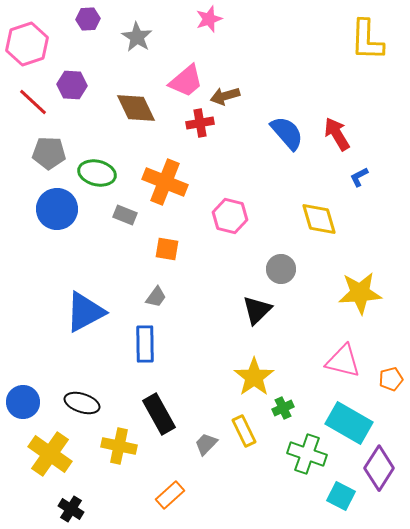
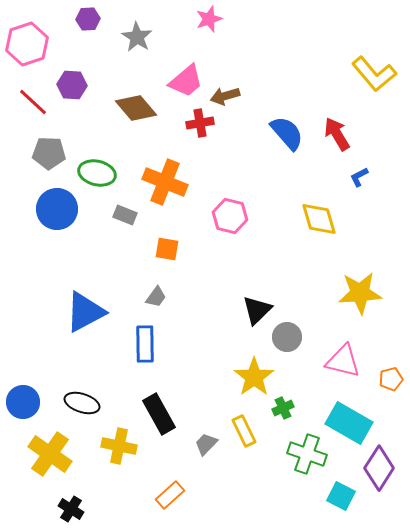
yellow L-shape at (367, 40): moved 7 px right, 34 px down; rotated 42 degrees counterclockwise
brown diamond at (136, 108): rotated 15 degrees counterclockwise
gray circle at (281, 269): moved 6 px right, 68 px down
